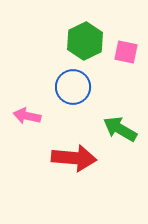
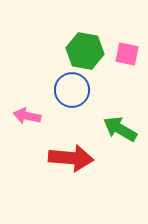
green hexagon: moved 10 px down; rotated 24 degrees counterclockwise
pink square: moved 1 px right, 2 px down
blue circle: moved 1 px left, 3 px down
red arrow: moved 3 px left
